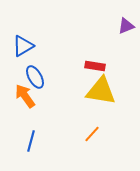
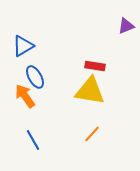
yellow triangle: moved 11 px left
blue line: moved 2 px right, 1 px up; rotated 45 degrees counterclockwise
